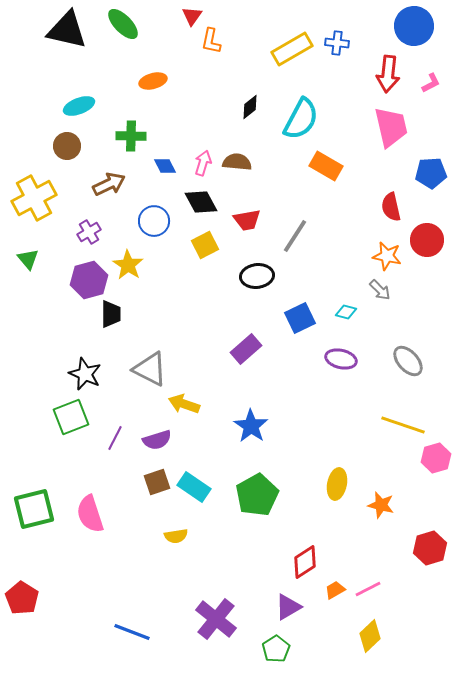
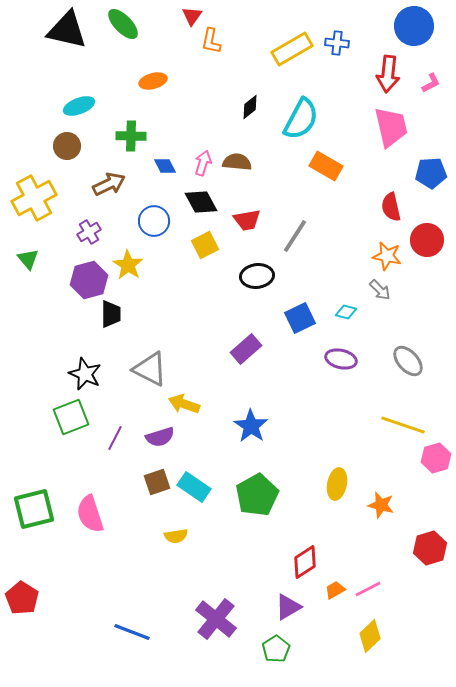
purple semicircle at (157, 440): moved 3 px right, 3 px up
